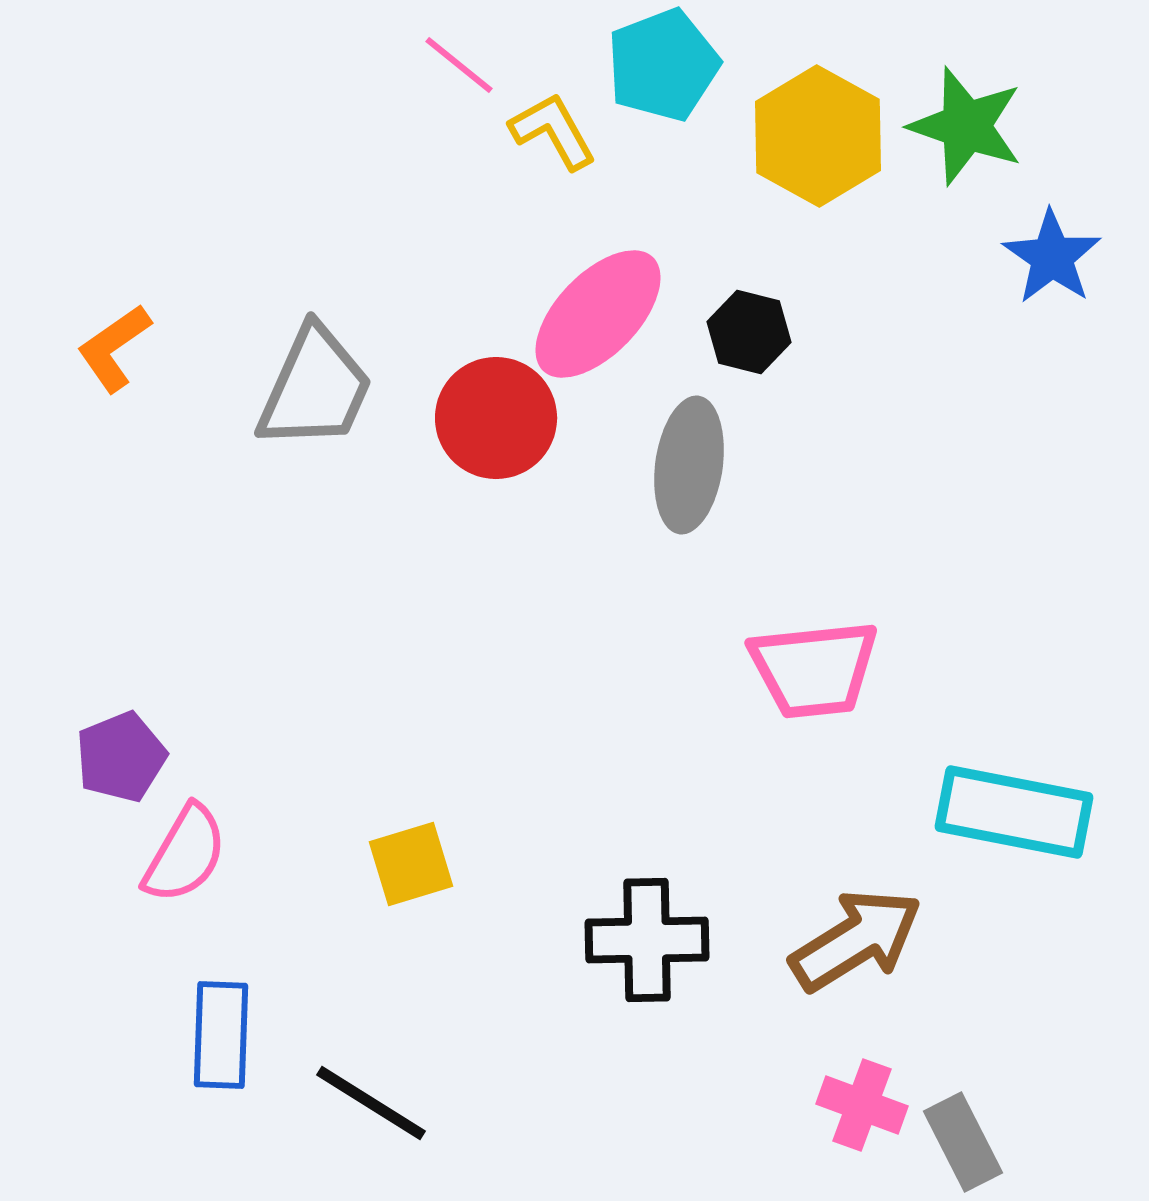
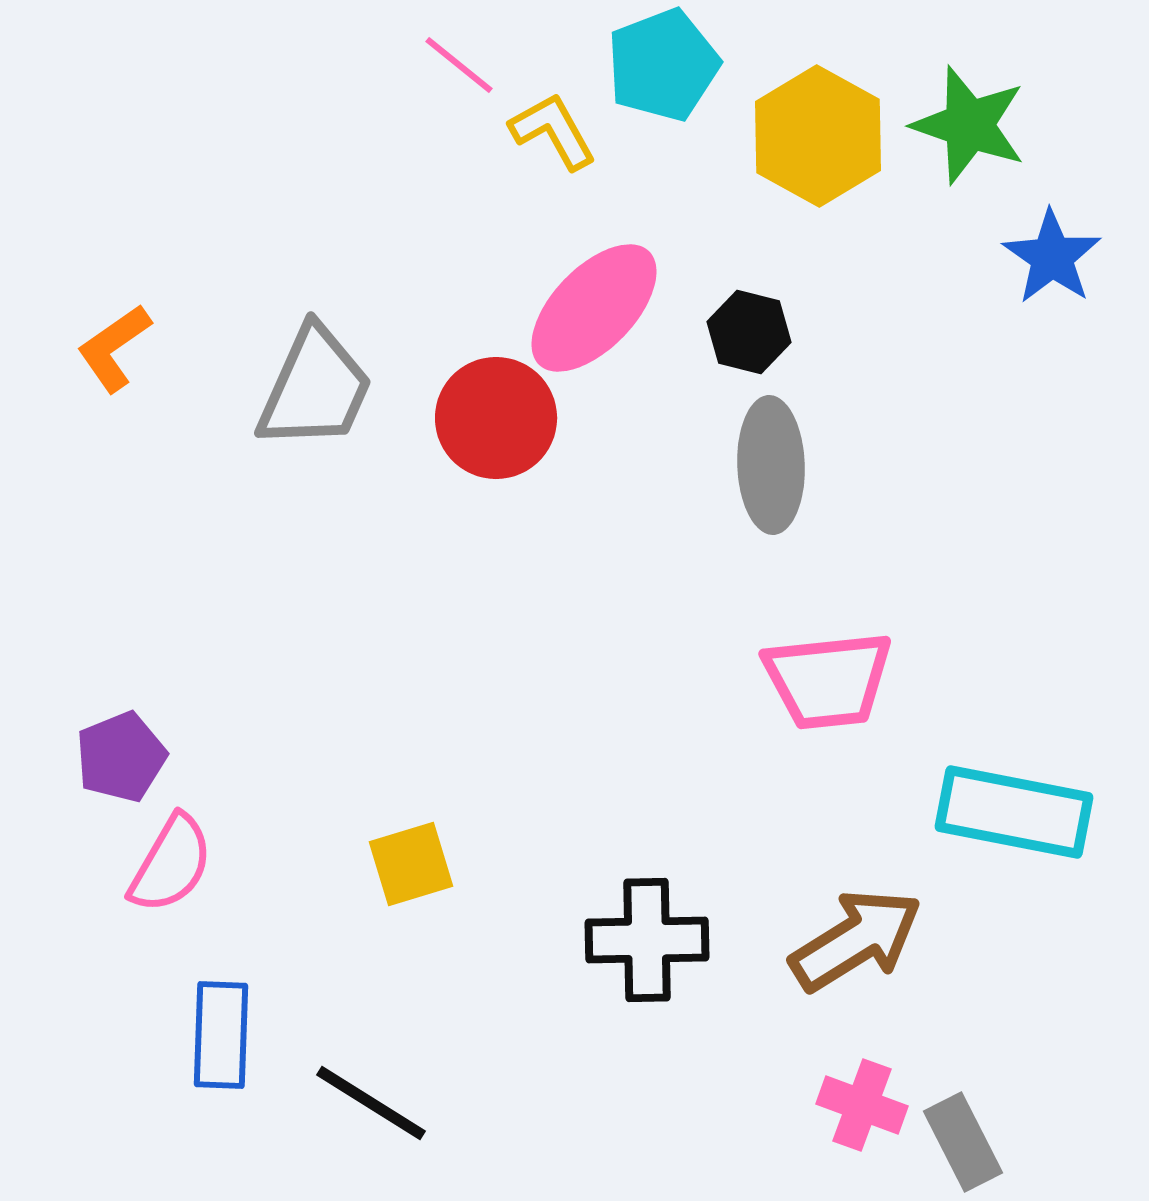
green star: moved 3 px right, 1 px up
pink ellipse: moved 4 px left, 6 px up
gray ellipse: moved 82 px right; rotated 10 degrees counterclockwise
pink trapezoid: moved 14 px right, 11 px down
pink semicircle: moved 14 px left, 10 px down
